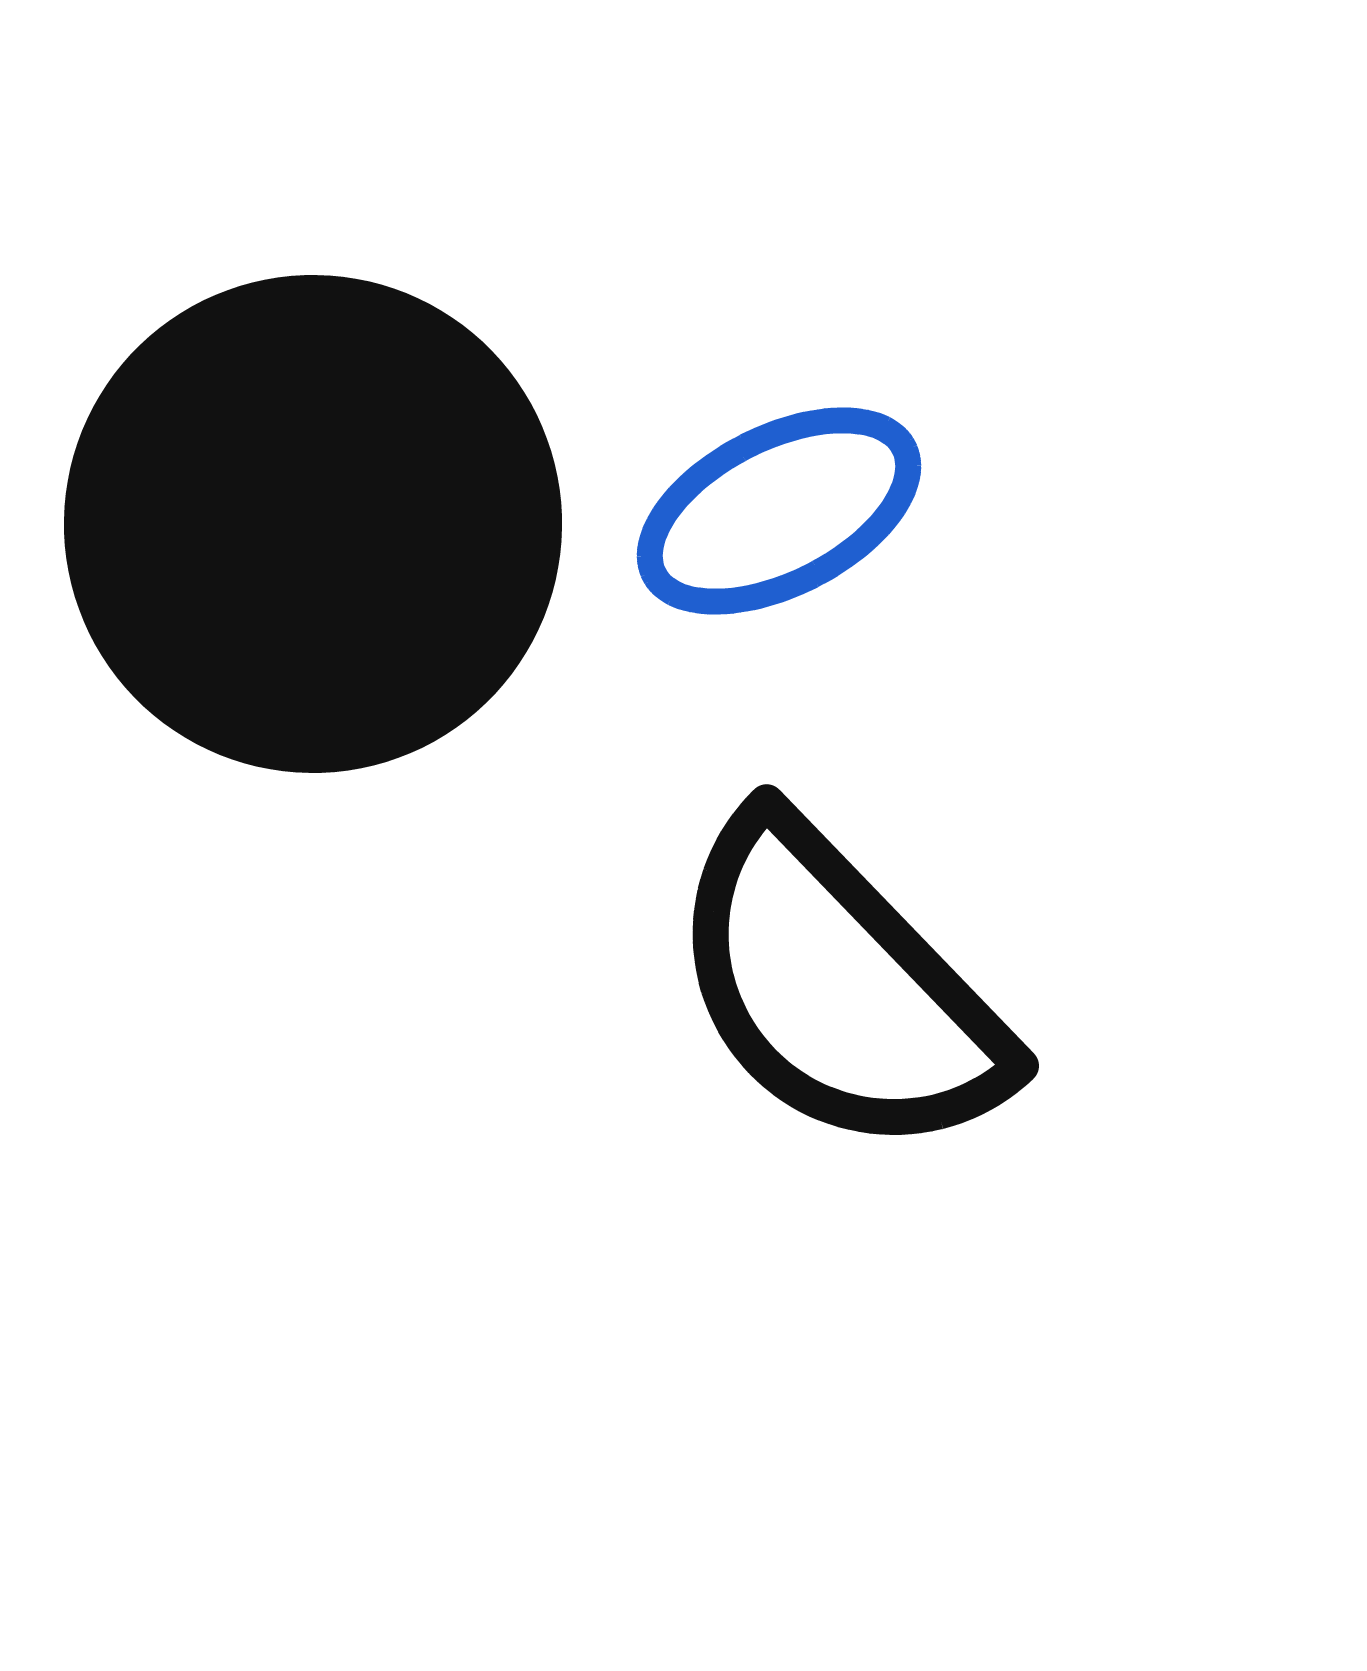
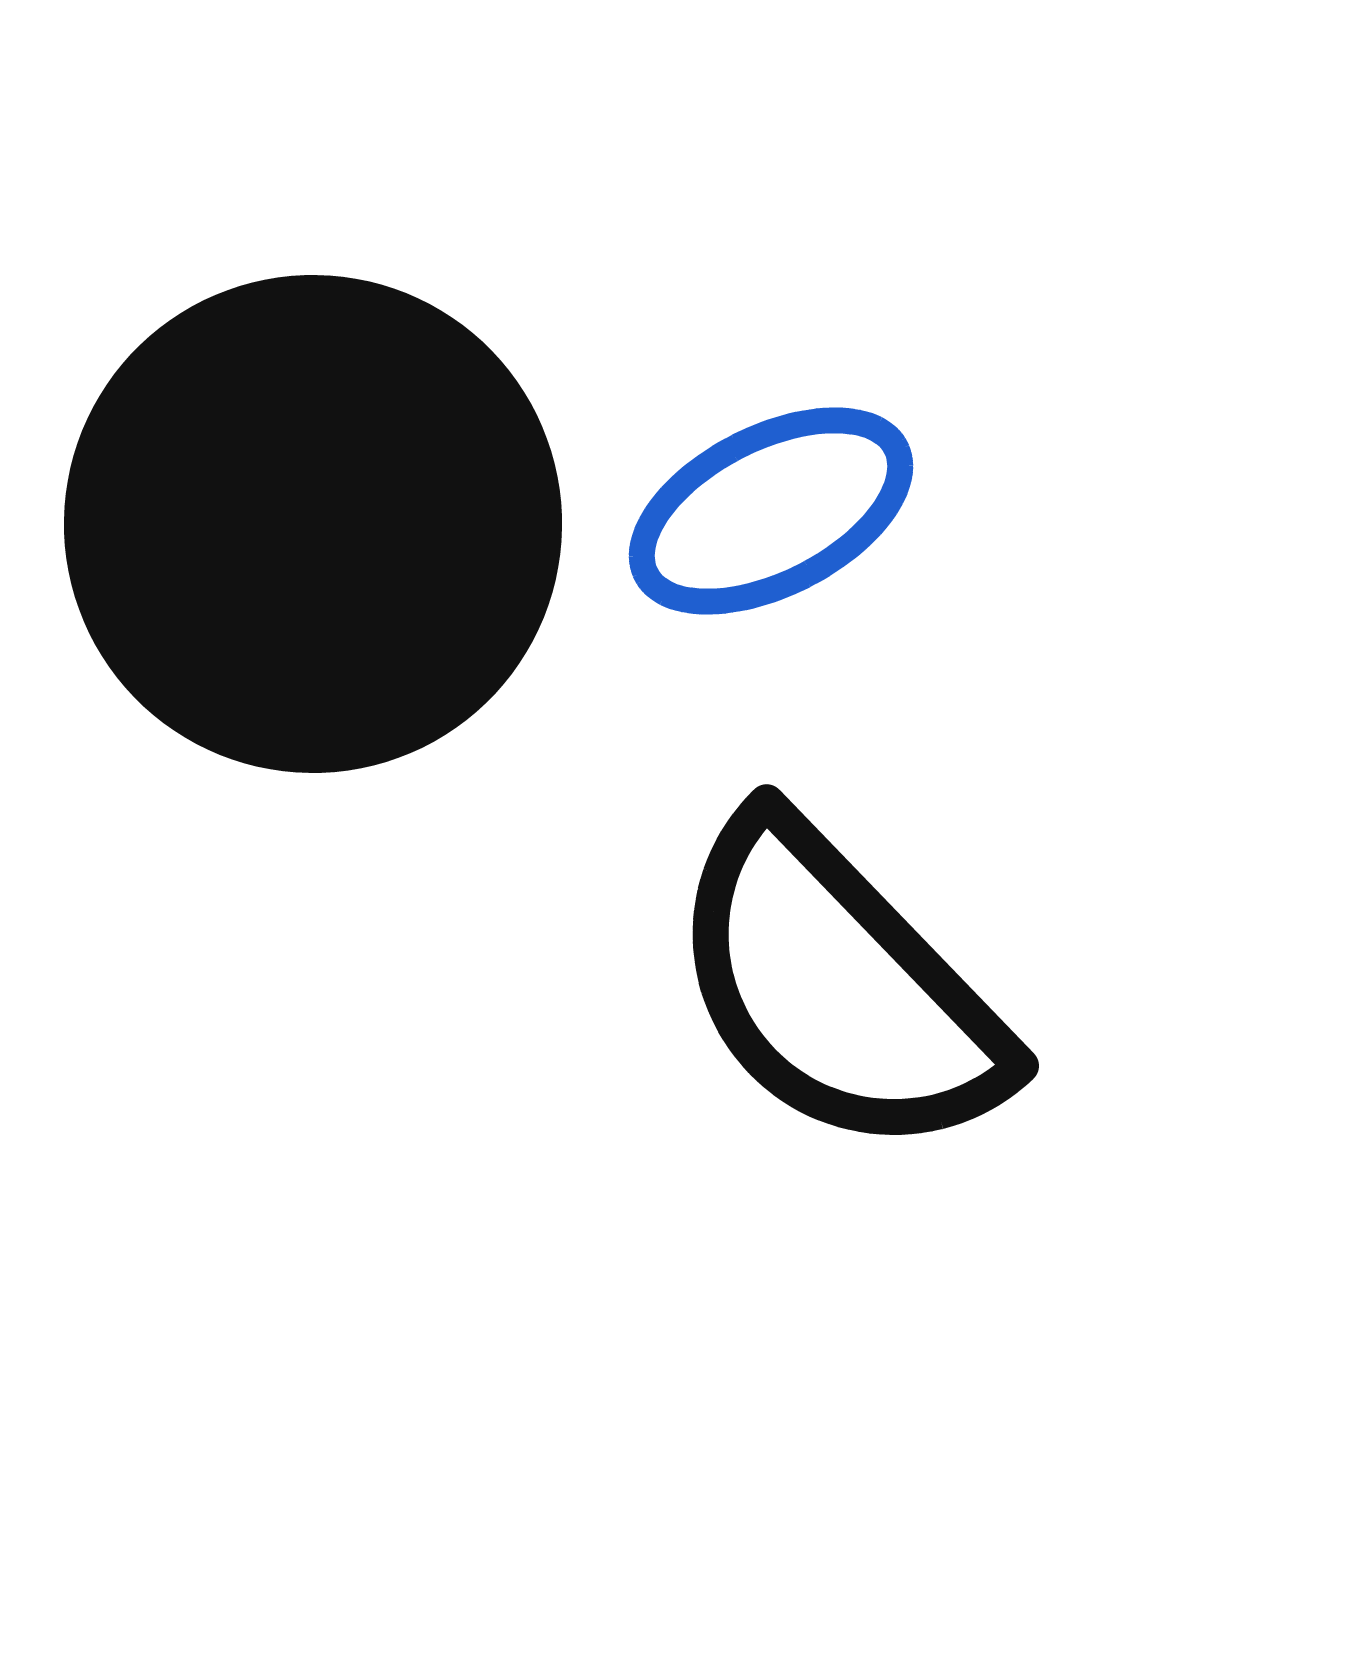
blue ellipse: moved 8 px left
